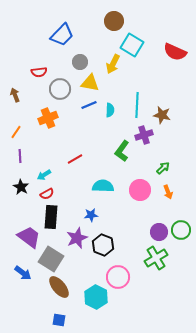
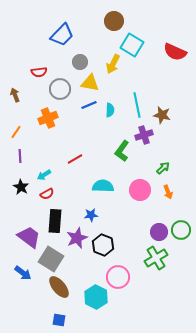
cyan line at (137, 105): rotated 15 degrees counterclockwise
black rectangle at (51, 217): moved 4 px right, 4 px down
